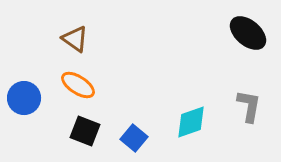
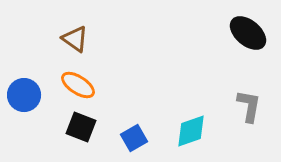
blue circle: moved 3 px up
cyan diamond: moved 9 px down
black square: moved 4 px left, 4 px up
blue square: rotated 20 degrees clockwise
